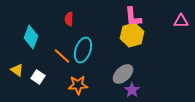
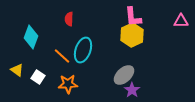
yellow hexagon: rotated 10 degrees counterclockwise
gray ellipse: moved 1 px right, 1 px down
orange star: moved 10 px left, 1 px up
